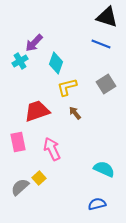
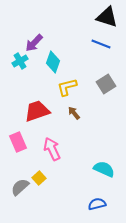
cyan diamond: moved 3 px left, 1 px up
brown arrow: moved 1 px left
pink rectangle: rotated 12 degrees counterclockwise
